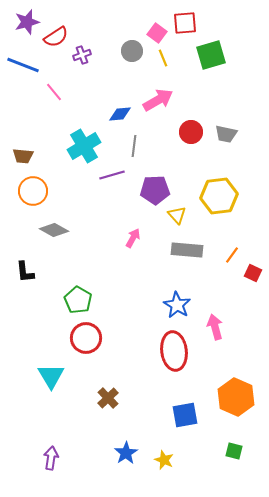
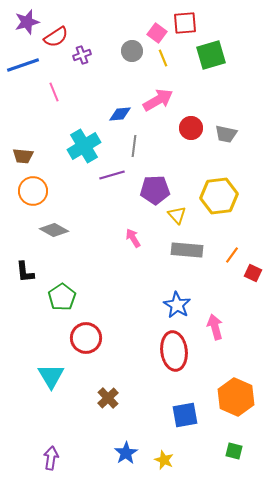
blue line at (23, 65): rotated 40 degrees counterclockwise
pink line at (54, 92): rotated 18 degrees clockwise
red circle at (191, 132): moved 4 px up
pink arrow at (133, 238): rotated 60 degrees counterclockwise
green pentagon at (78, 300): moved 16 px left, 3 px up; rotated 8 degrees clockwise
